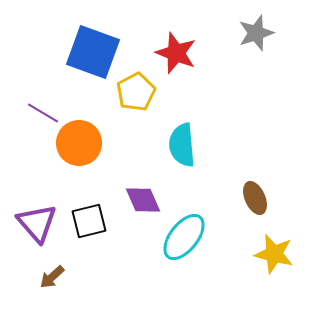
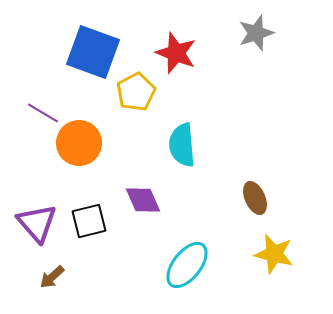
cyan ellipse: moved 3 px right, 28 px down
